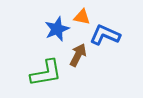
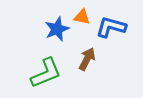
blue L-shape: moved 6 px right, 8 px up; rotated 8 degrees counterclockwise
brown arrow: moved 9 px right, 4 px down
green L-shape: rotated 12 degrees counterclockwise
